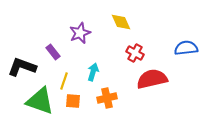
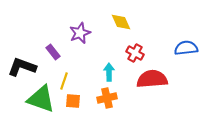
cyan arrow: moved 16 px right; rotated 18 degrees counterclockwise
red semicircle: rotated 8 degrees clockwise
green triangle: moved 1 px right, 2 px up
